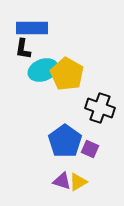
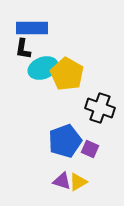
cyan ellipse: moved 2 px up
blue pentagon: rotated 16 degrees clockwise
